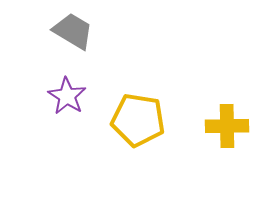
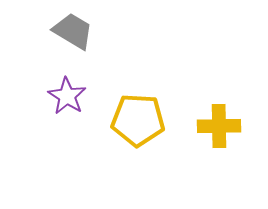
yellow pentagon: rotated 6 degrees counterclockwise
yellow cross: moved 8 px left
